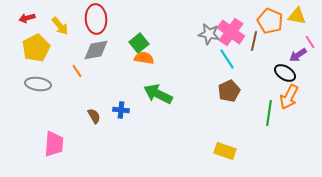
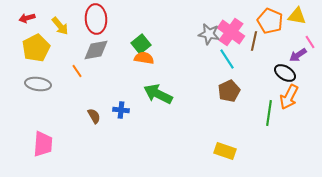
green square: moved 2 px right, 1 px down
pink trapezoid: moved 11 px left
